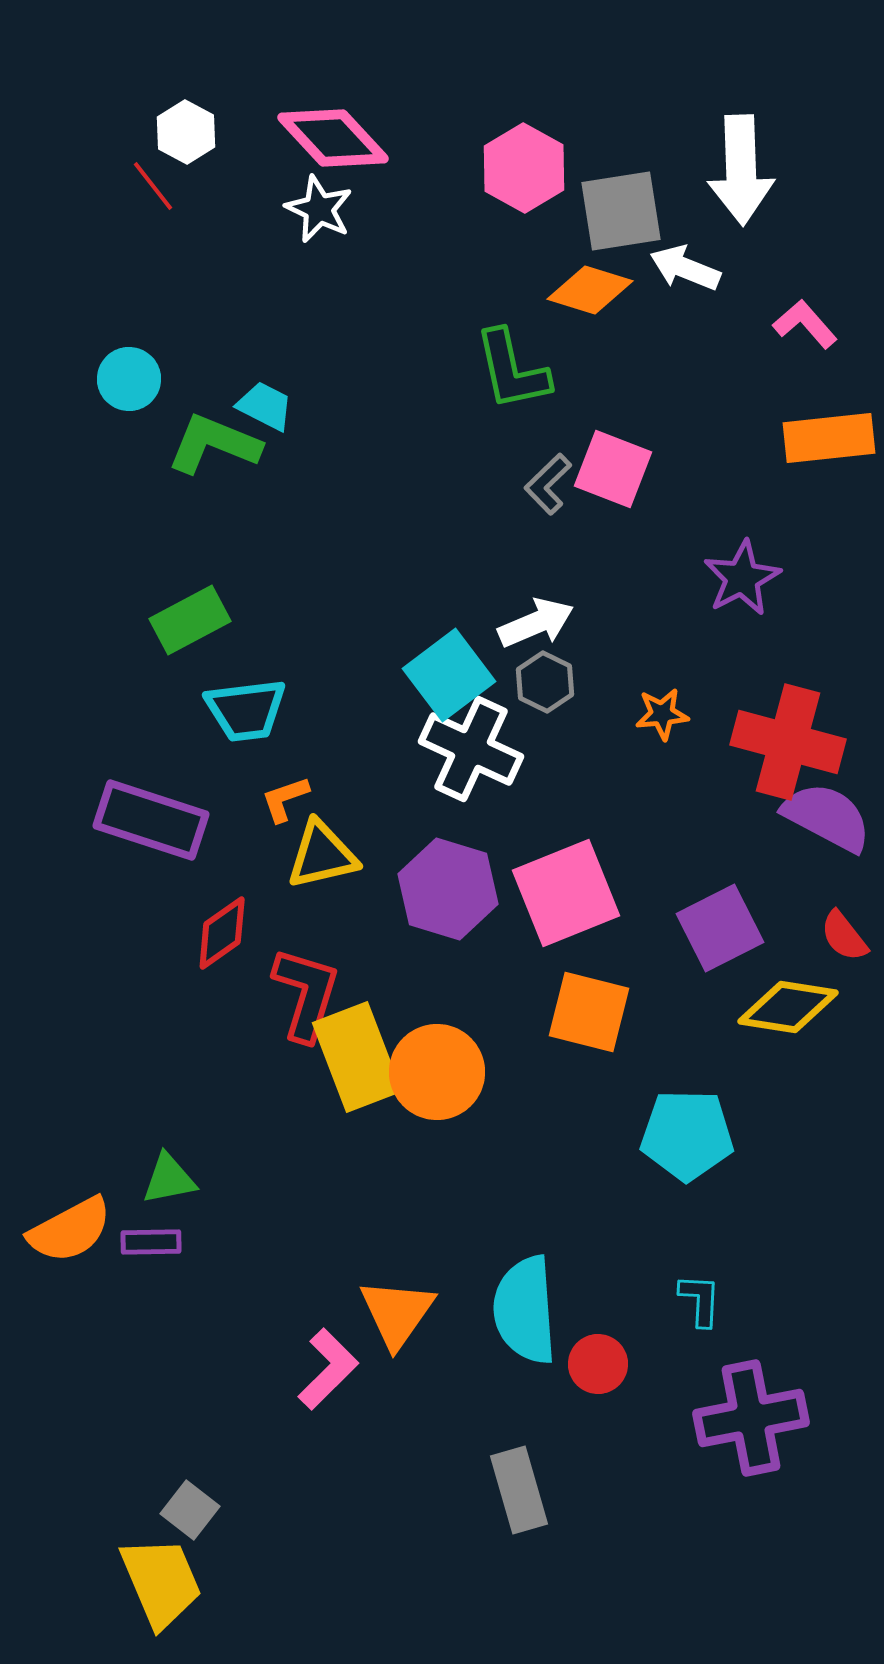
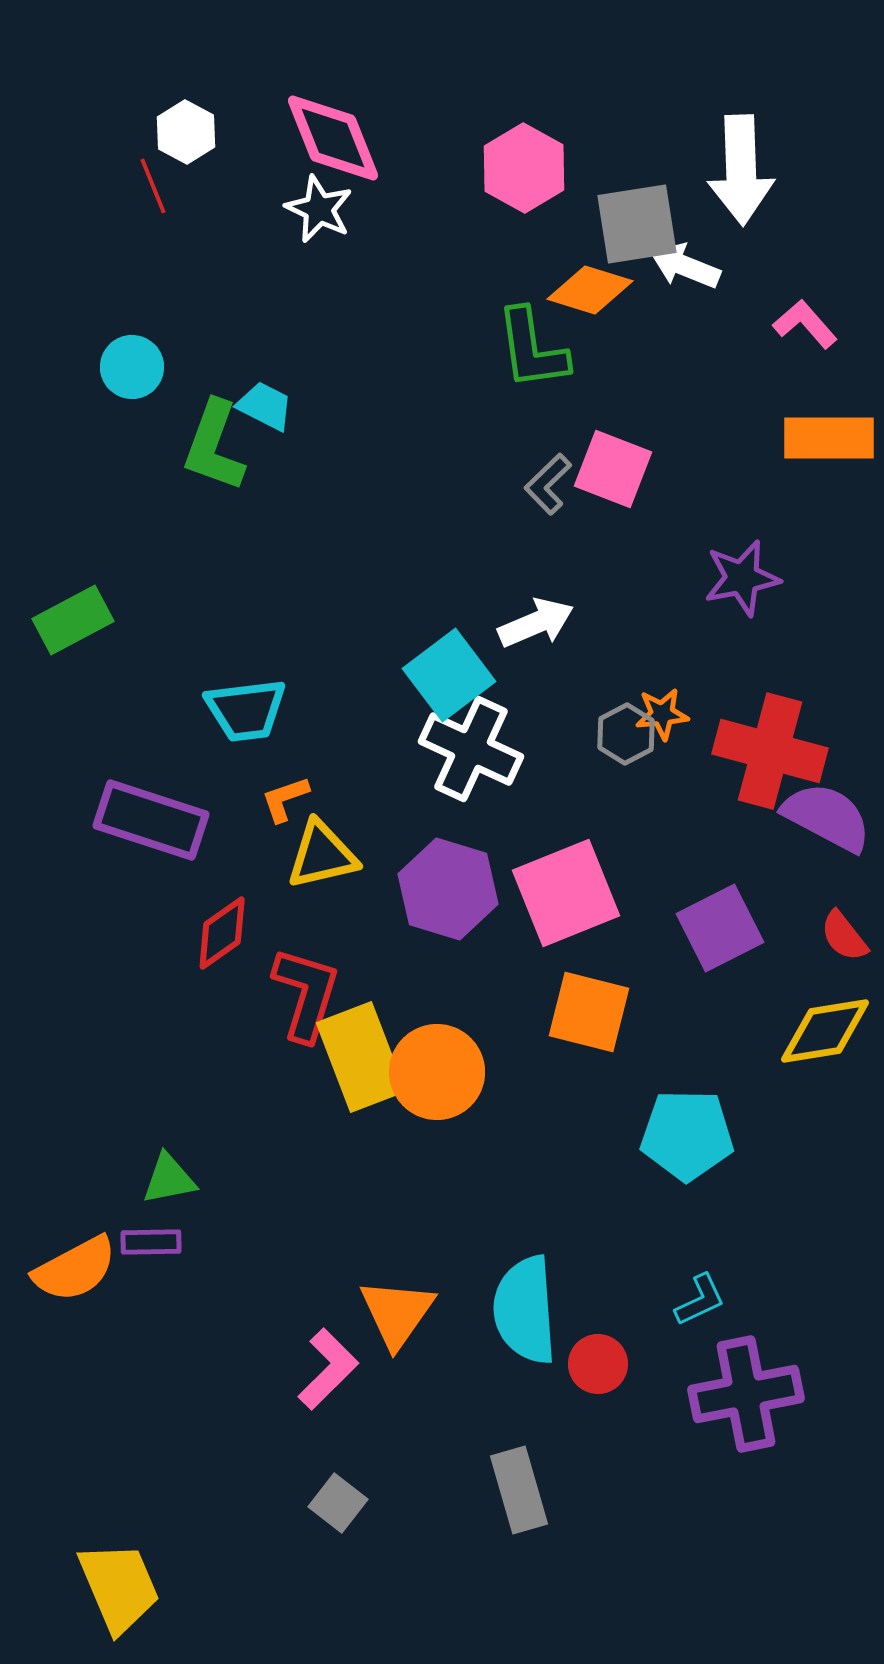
pink diamond at (333, 138): rotated 21 degrees clockwise
red line at (153, 186): rotated 16 degrees clockwise
gray square at (621, 211): moved 16 px right, 13 px down
white arrow at (685, 268): moved 2 px up
green L-shape at (512, 370): moved 20 px right, 21 px up; rotated 4 degrees clockwise
cyan circle at (129, 379): moved 3 px right, 12 px up
orange rectangle at (829, 438): rotated 6 degrees clockwise
green L-shape at (214, 444): moved 2 px down; rotated 92 degrees counterclockwise
purple star at (742, 578): rotated 16 degrees clockwise
green rectangle at (190, 620): moved 117 px left
gray hexagon at (545, 682): moved 81 px right, 52 px down; rotated 6 degrees clockwise
red cross at (788, 742): moved 18 px left, 9 px down
yellow diamond at (788, 1007): moved 37 px right, 24 px down; rotated 18 degrees counterclockwise
yellow rectangle at (357, 1057): moved 4 px right
orange semicircle at (70, 1230): moved 5 px right, 39 px down
cyan L-shape at (700, 1300): rotated 62 degrees clockwise
purple cross at (751, 1418): moved 5 px left, 24 px up
gray square at (190, 1510): moved 148 px right, 7 px up
yellow trapezoid at (161, 1582): moved 42 px left, 5 px down
